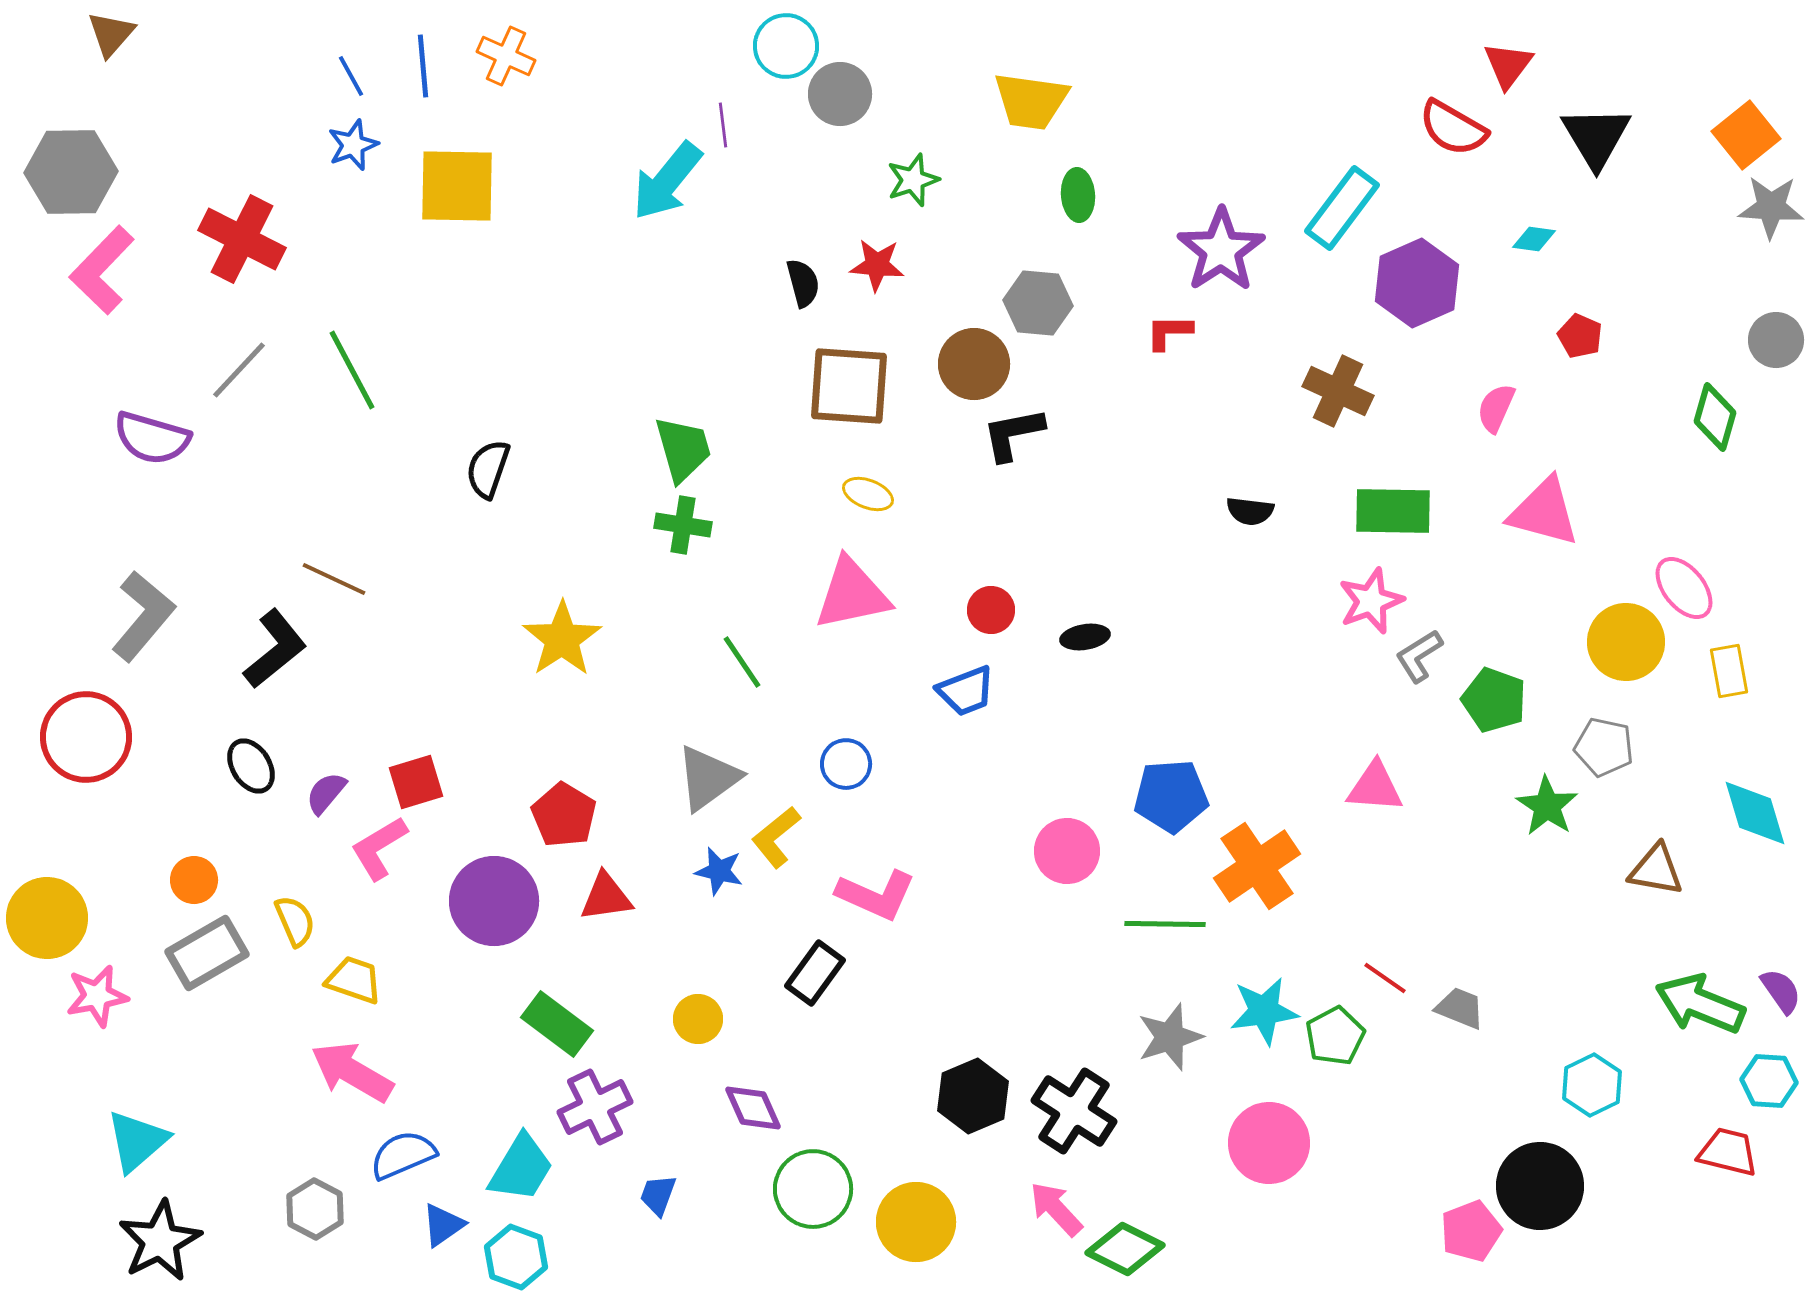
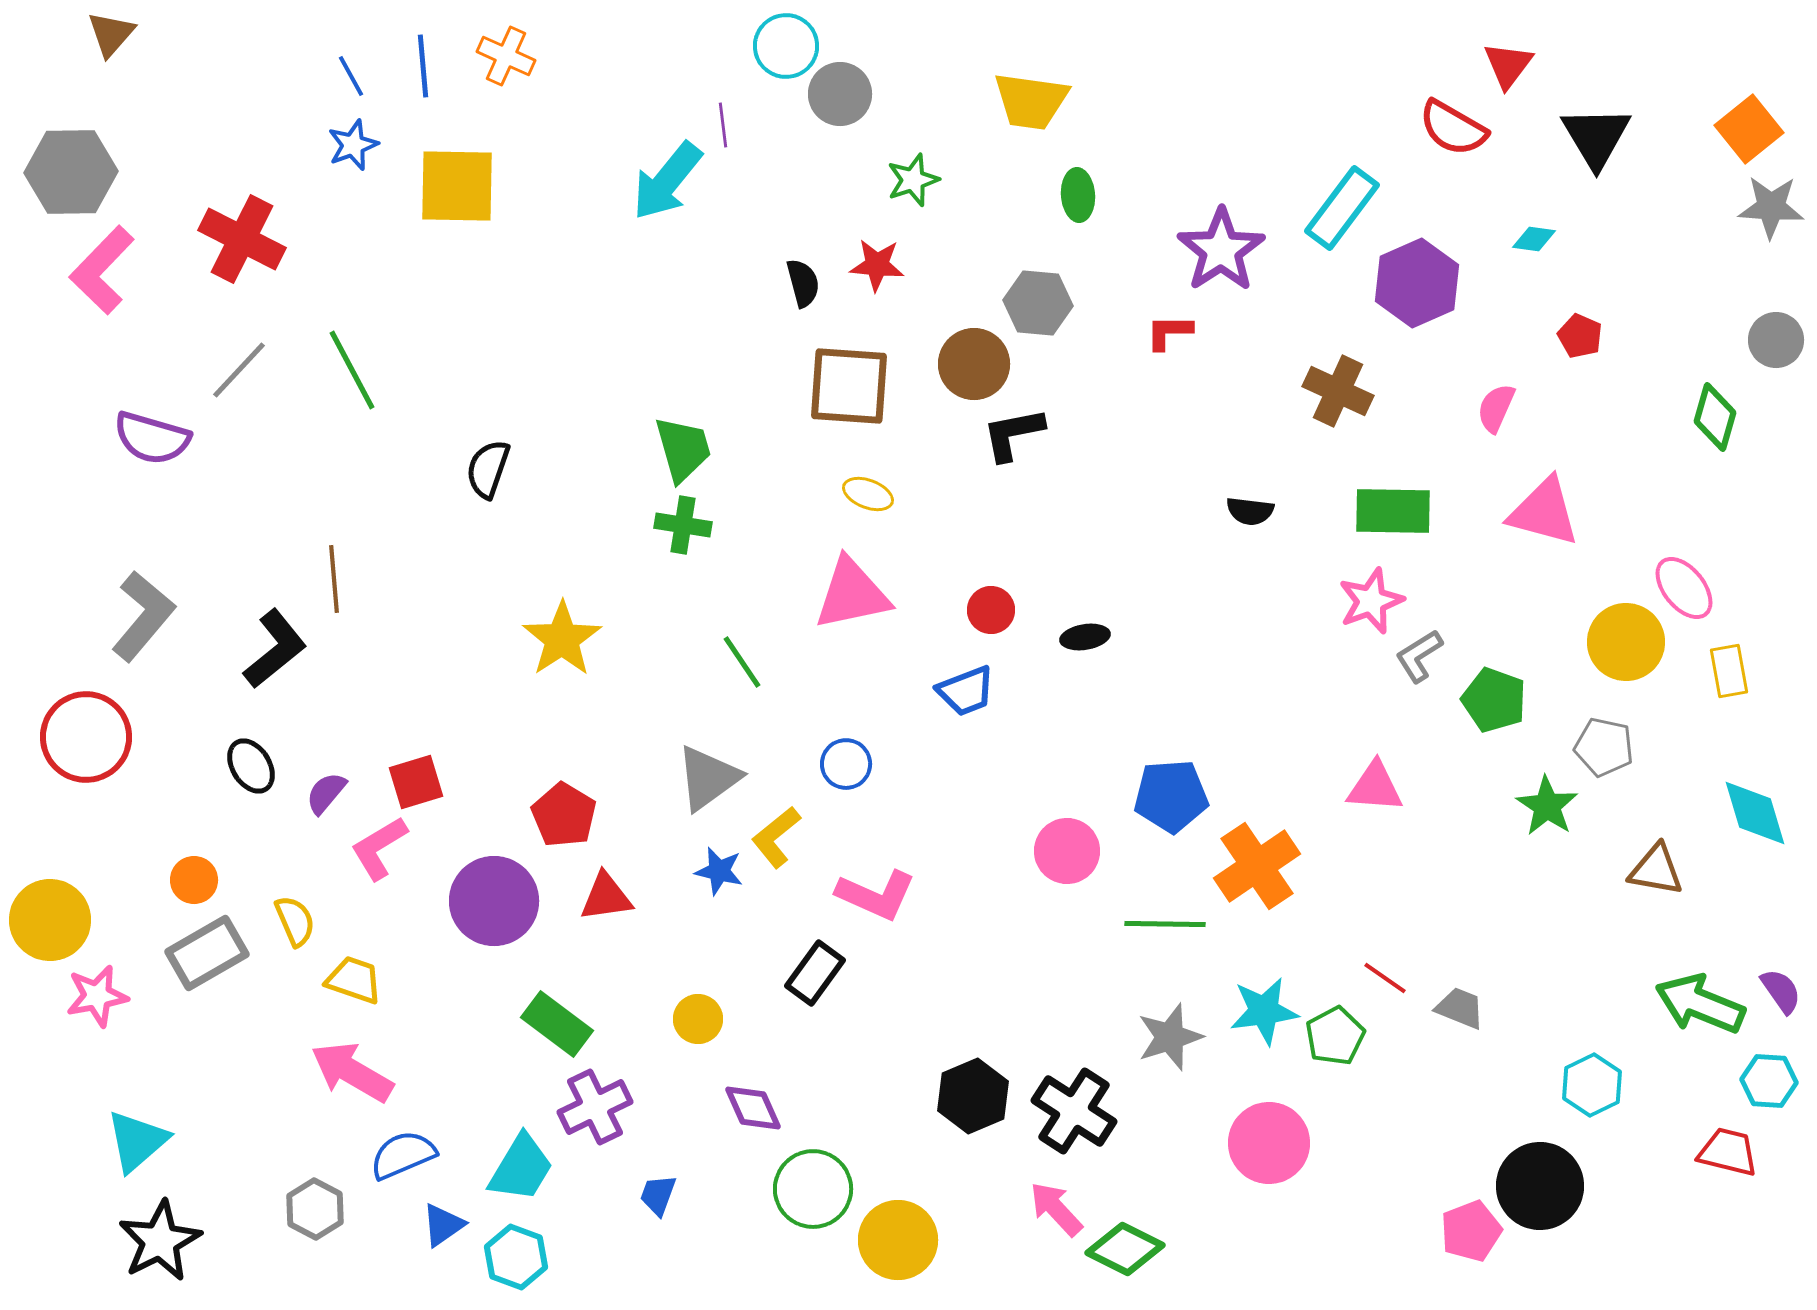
orange square at (1746, 135): moved 3 px right, 6 px up
brown line at (334, 579): rotated 60 degrees clockwise
yellow circle at (47, 918): moved 3 px right, 2 px down
yellow circle at (916, 1222): moved 18 px left, 18 px down
